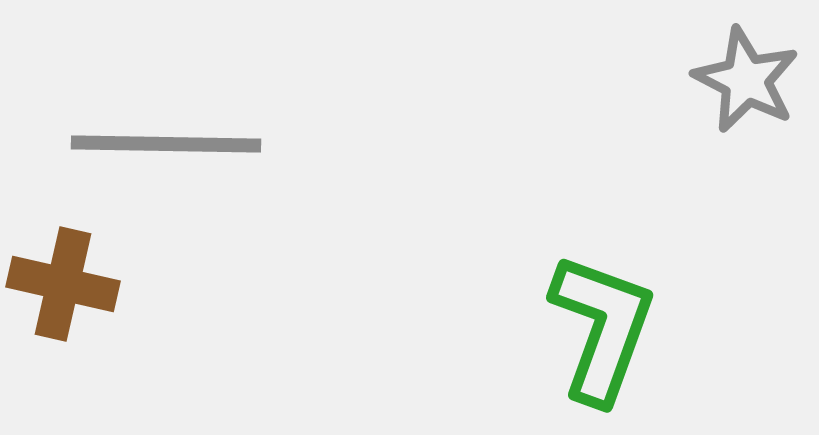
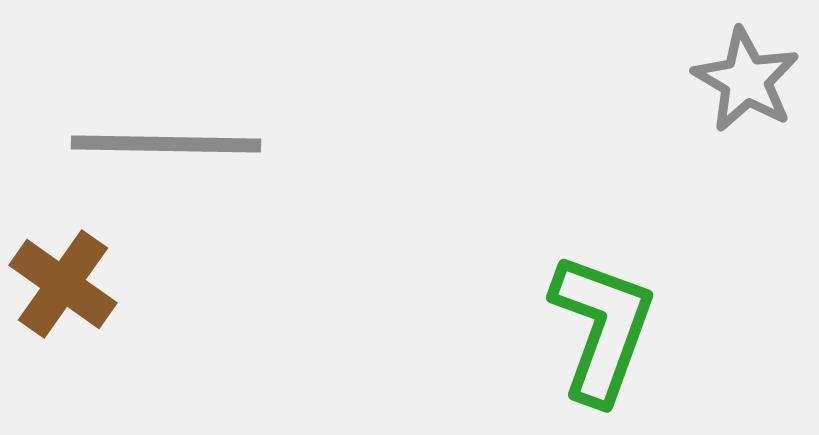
gray star: rotated 3 degrees clockwise
brown cross: rotated 22 degrees clockwise
